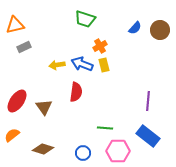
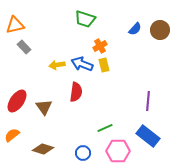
blue semicircle: moved 1 px down
gray rectangle: rotated 72 degrees clockwise
green line: rotated 28 degrees counterclockwise
